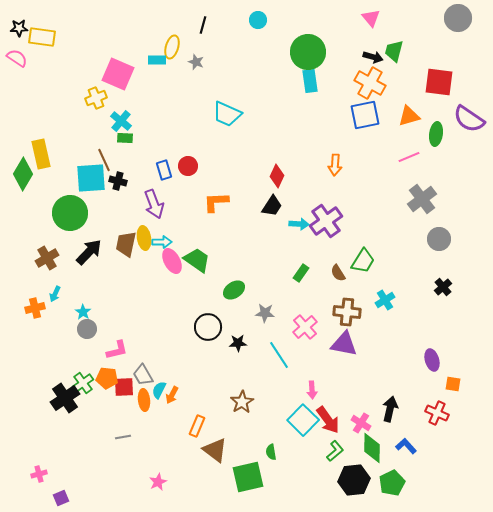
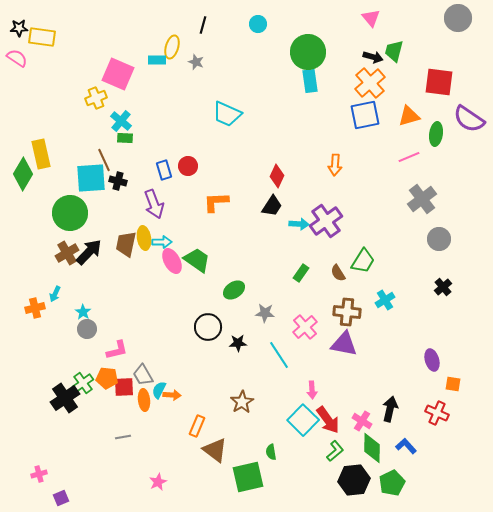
cyan circle at (258, 20): moved 4 px down
orange cross at (370, 83): rotated 20 degrees clockwise
brown cross at (47, 258): moved 20 px right, 5 px up
orange arrow at (172, 395): rotated 114 degrees counterclockwise
pink cross at (361, 423): moved 1 px right, 2 px up
